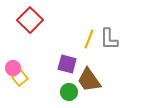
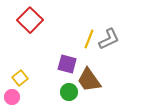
gray L-shape: rotated 115 degrees counterclockwise
pink circle: moved 1 px left, 29 px down
